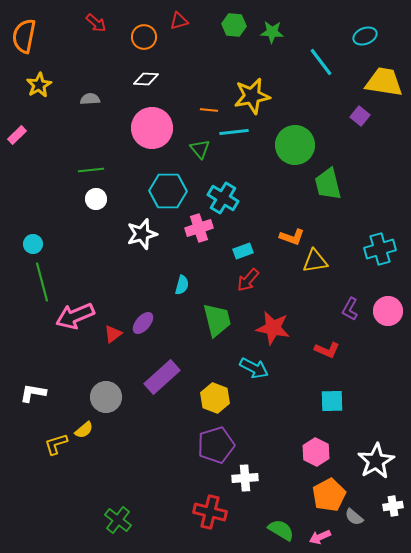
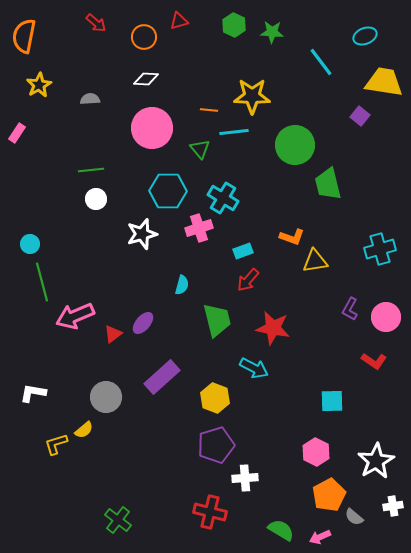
green hexagon at (234, 25): rotated 20 degrees clockwise
yellow star at (252, 96): rotated 12 degrees clockwise
pink rectangle at (17, 135): moved 2 px up; rotated 12 degrees counterclockwise
cyan circle at (33, 244): moved 3 px left
pink circle at (388, 311): moved 2 px left, 6 px down
red L-shape at (327, 350): moved 47 px right, 11 px down; rotated 10 degrees clockwise
